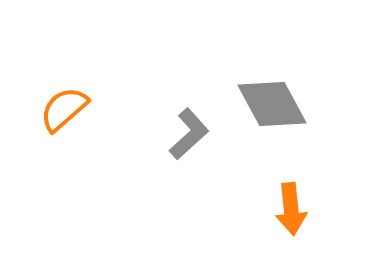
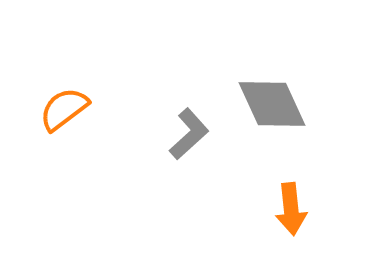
gray diamond: rotated 4 degrees clockwise
orange semicircle: rotated 4 degrees clockwise
